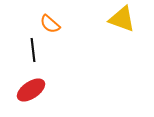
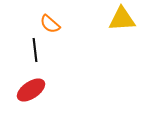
yellow triangle: rotated 24 degrees counterclockwise
black line: moved 2 px right
